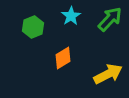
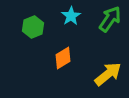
green arrow: rotated 8 degrees counterclockwise
yellow arrow: rotated 12 degrees counterclockwise
